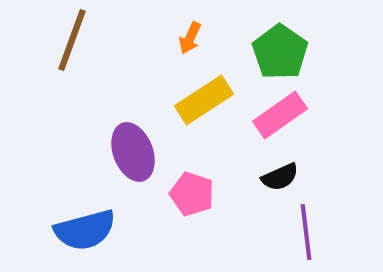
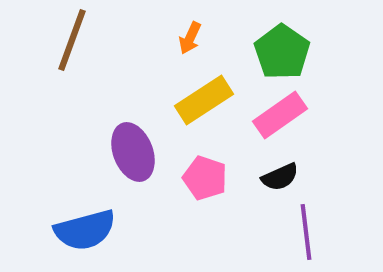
green pentagon: moved 2 px right
pink pentagon: moved 13 px right, 16 px up
